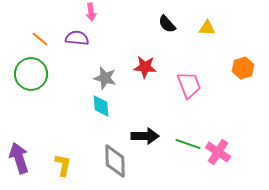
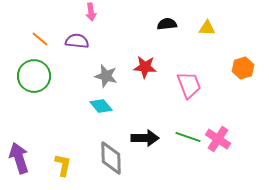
black semicircle: rotated 126 degrees clockwise
purple semicircle: moved 3 px down
green circle: moved 3 px right, 2 px down
gray star: moved 1 px right, 2 px up
cyan diamond: rotated 35 degrees counterclockwise
black arrow: moved 2 px down
green line: moved 7 px up
pink cross: moved 13 px up
gray diamond: moved 4 px left, 3 px up
